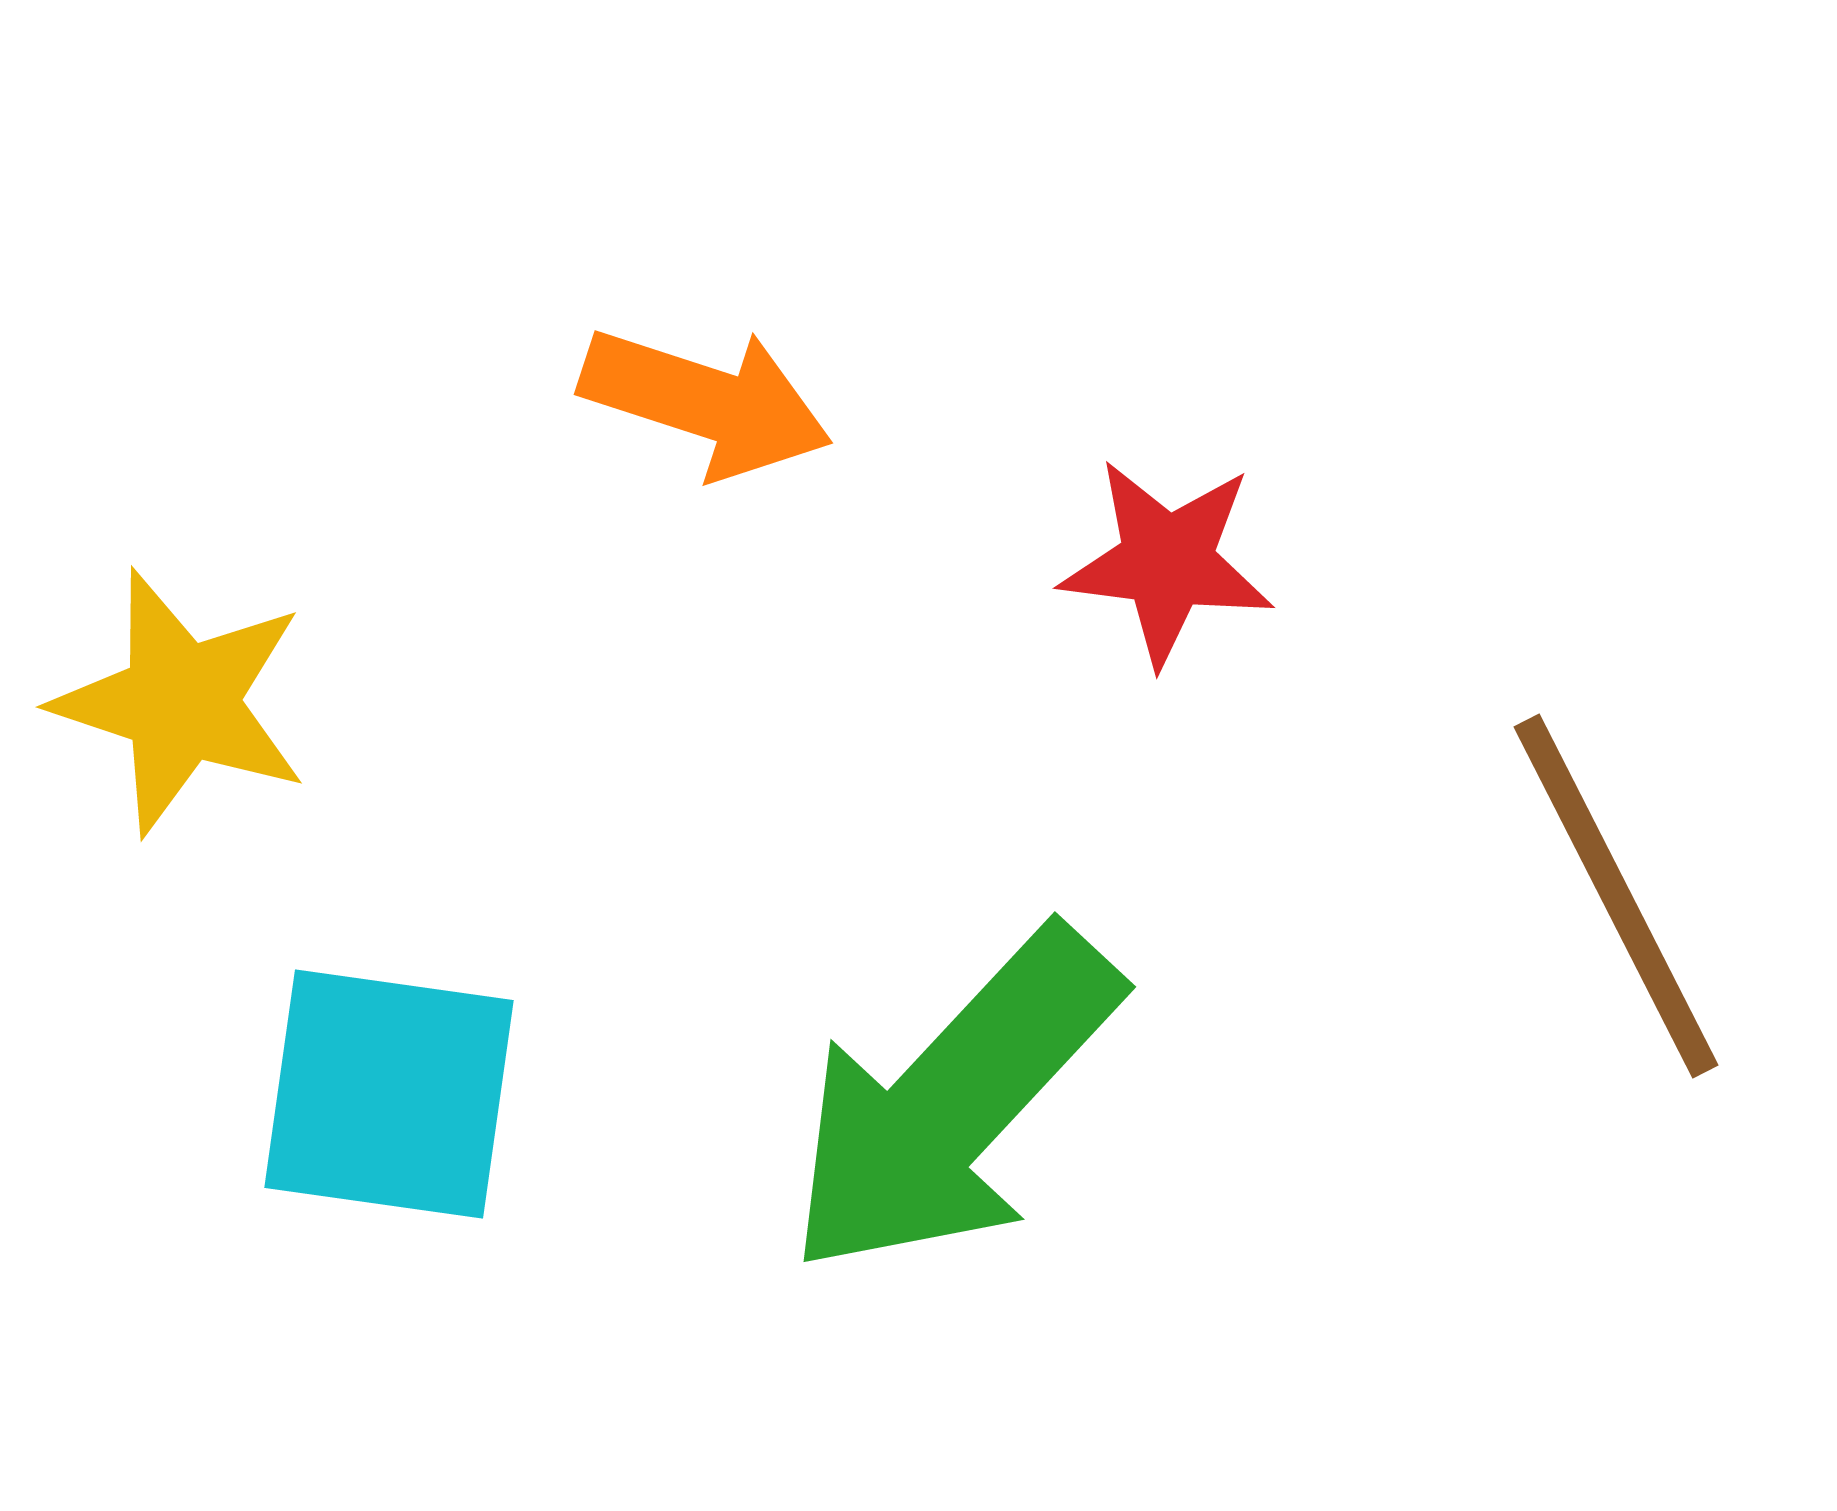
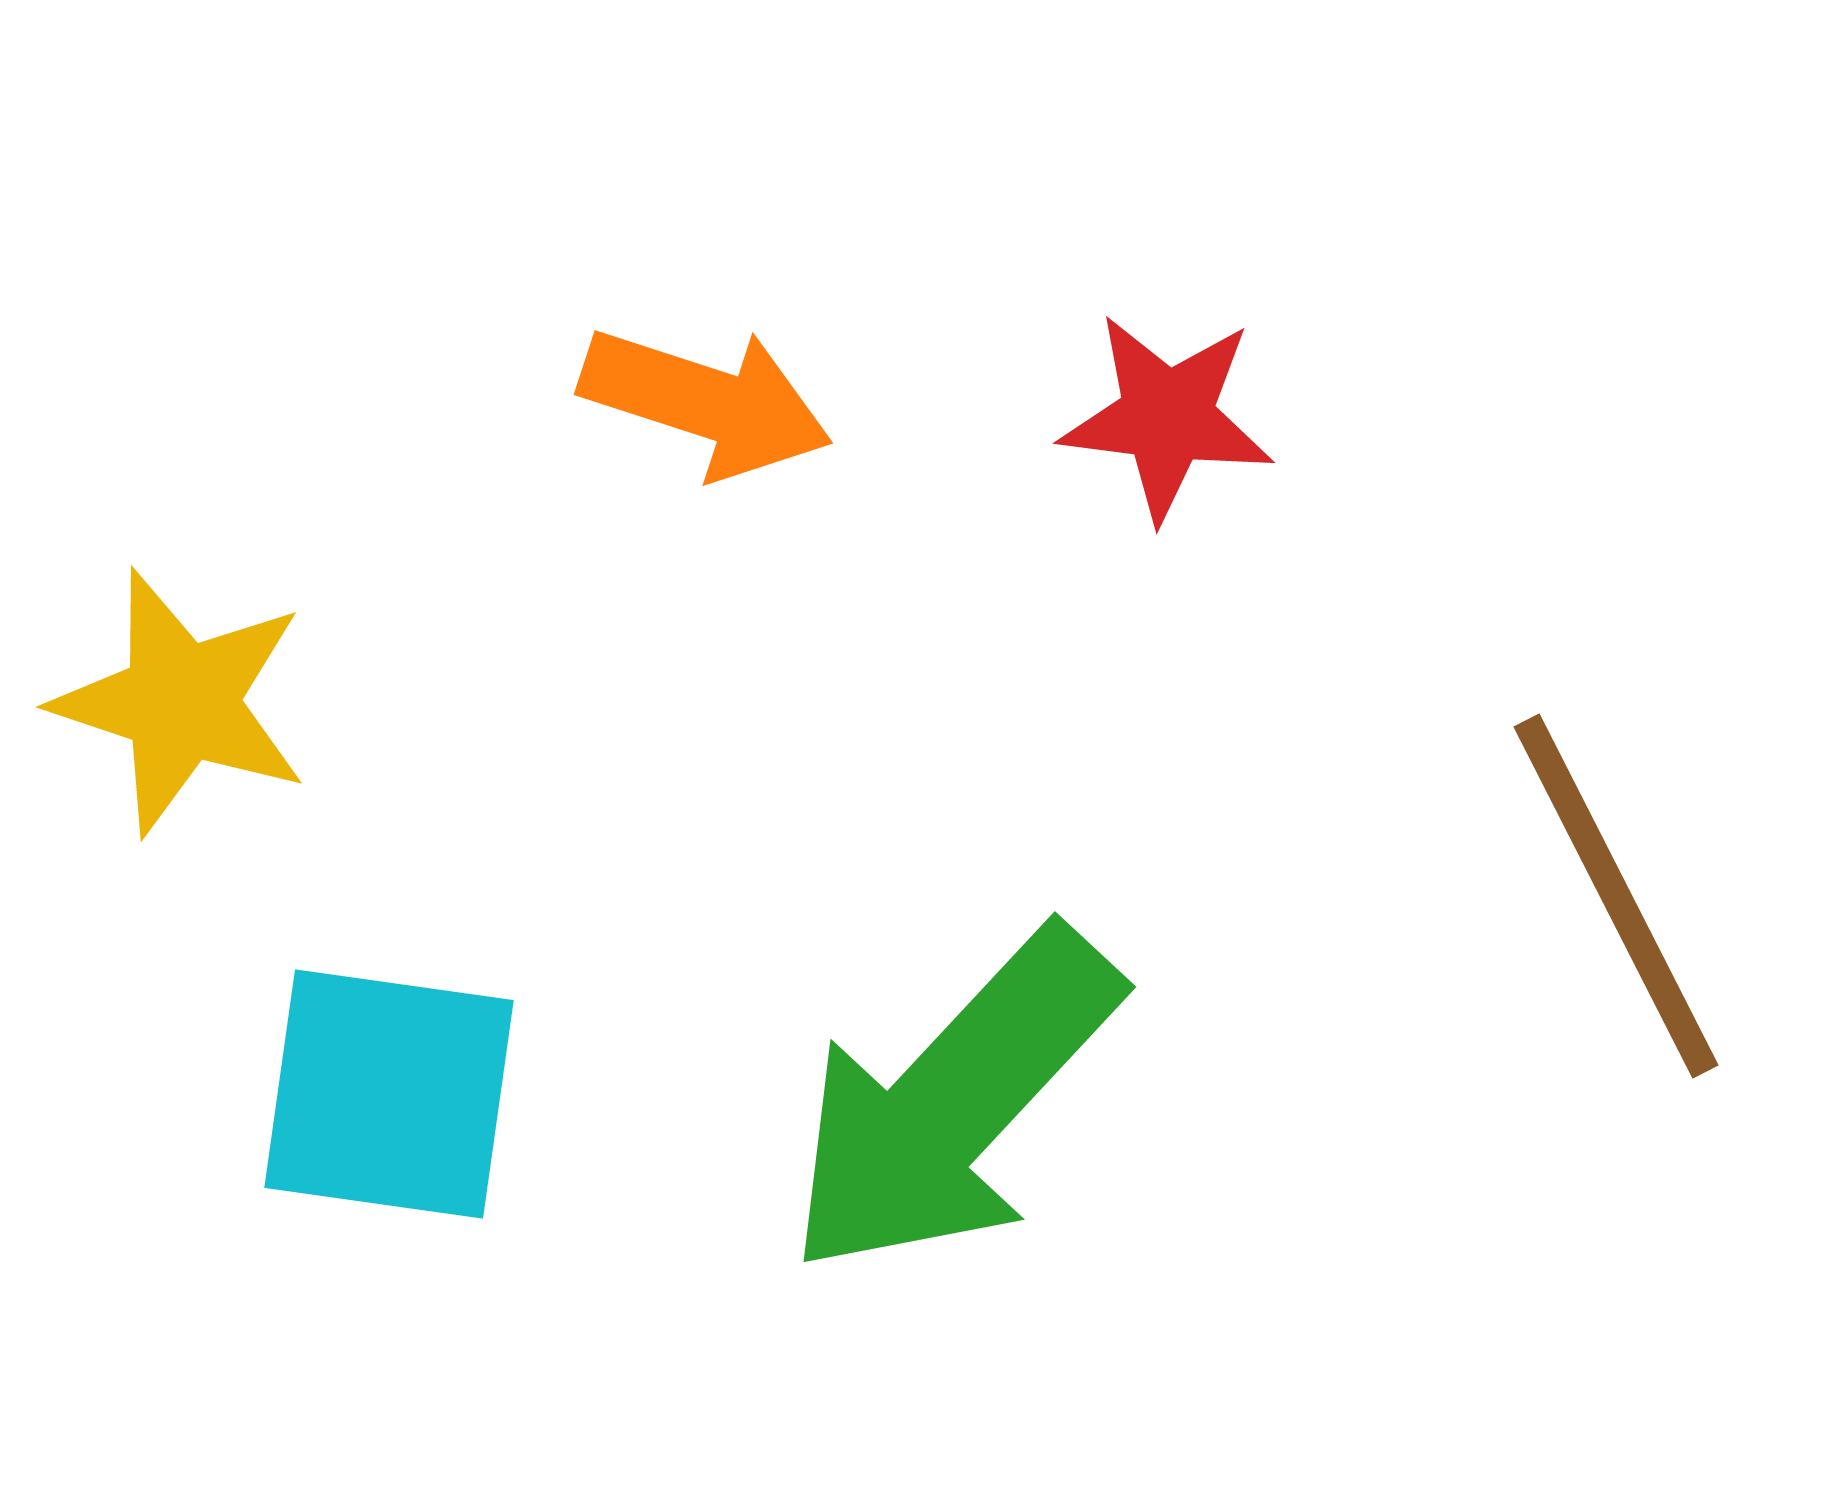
red star: moved 145 px up
